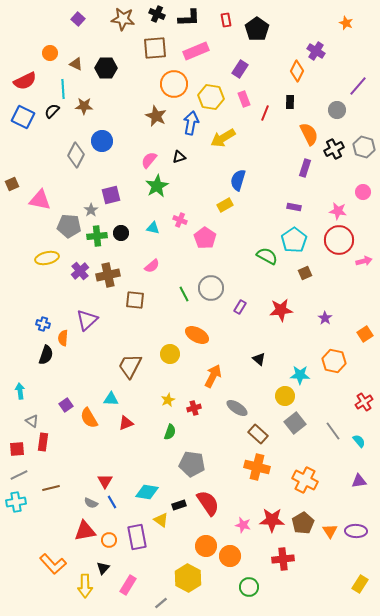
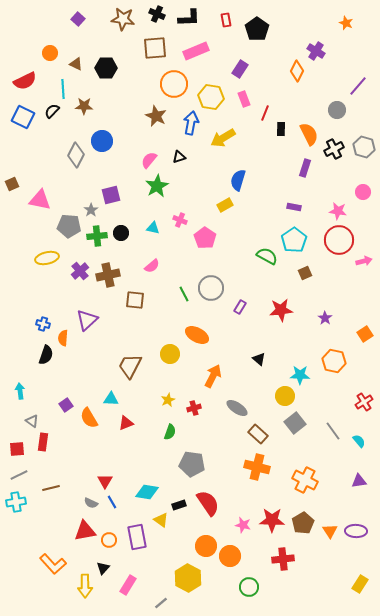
black rectangle at (290, 102): moved 9 px left, 27 px down
